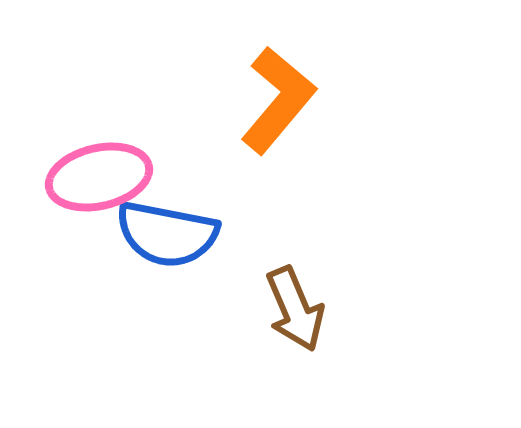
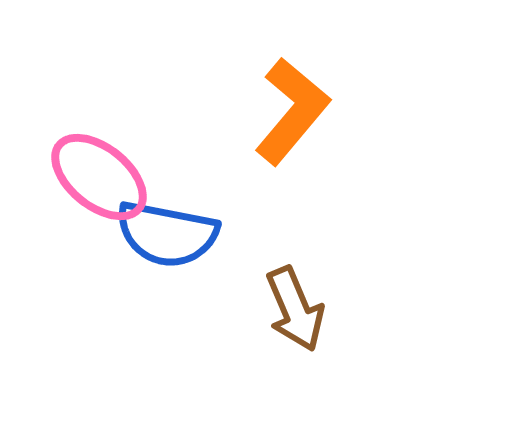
orange L-shape: moved 14 px right, 11 px down
pink ellipse: rotated 52 degrees clockwise
